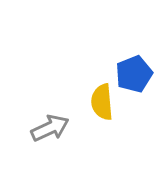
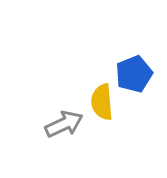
gray arrow: moved 14 px right, 4 px up
